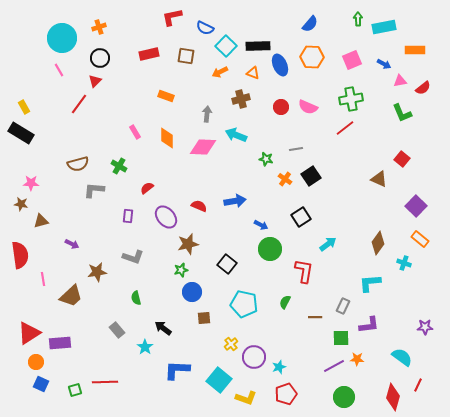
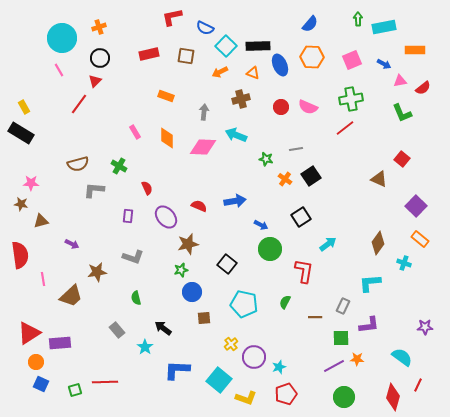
gray arrow at (207, 114): moved 3 px left, 2 px up
red semicircle at (147, 188): rotated 104 degrees clockwise
